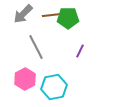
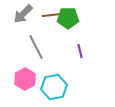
purple line: rotated 40 degrees counterclockwise
